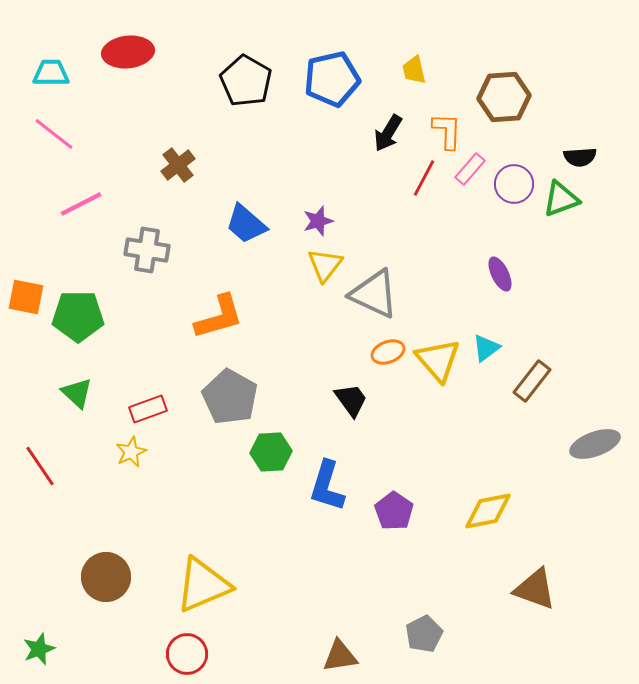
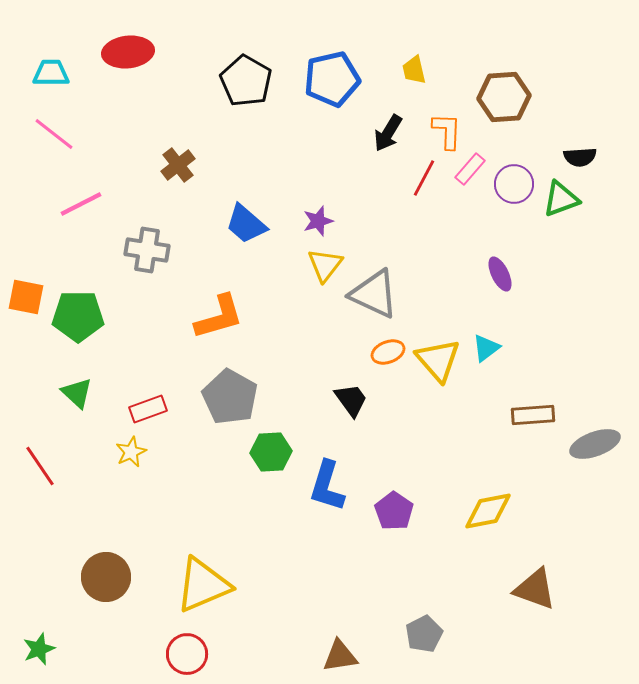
brown rectangle at (532, 381): moved 1 px right, 34 px down; rotated 48 degrees clockwise
